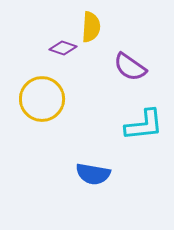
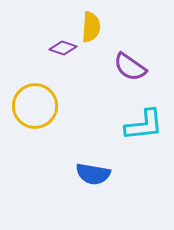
yellow circle: moved 7 px left, 7 px down
